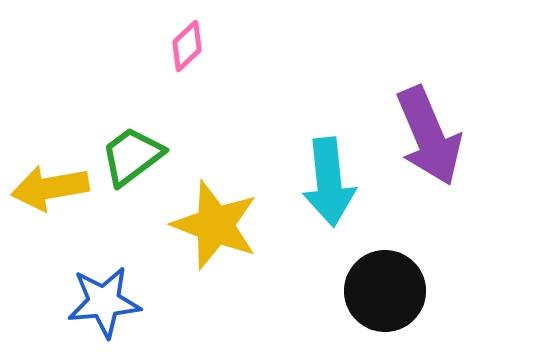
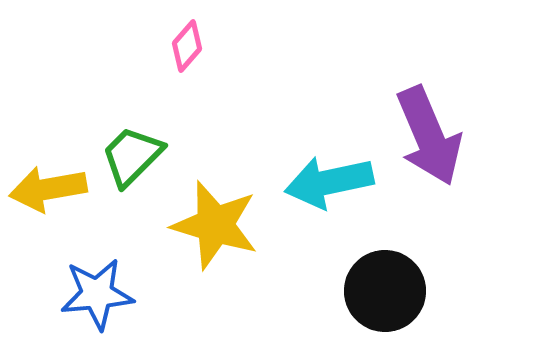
pink diamond: rotated 6 degrees counterclockwise
green trapezoid: rotated 8 degrees counterclockwise
cyan arrow: rotated 84 degrees clockwise
yellow arrow: moved 2 px left, 1 px down
yellow star: rotated 4 degrees counterclockwise
blue star: moved 7 px left, 8 px up
